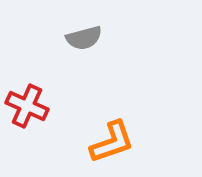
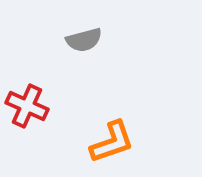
gray semicircle: moved 2 px down
